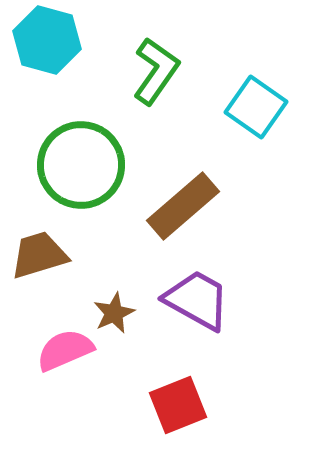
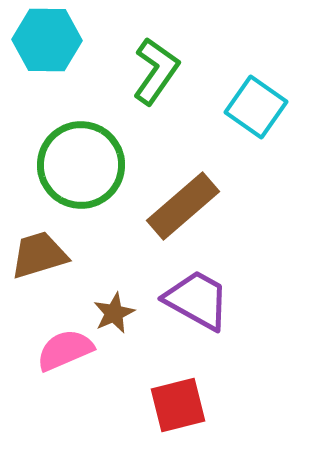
cyan hexagon: rotated 14 degrees counterclockwise
red square: rotated 8 degrees clockwise
